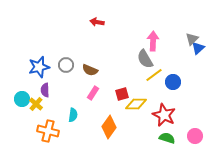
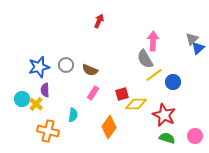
red arrow: moved 2 px right, 1 px up; rotated 104 degrees clockwise
